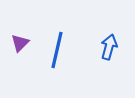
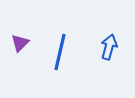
blue line: moved 3 px right, 2 px down
